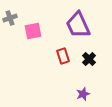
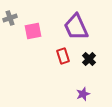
purple trapezoid: moved 2 px left, 2 px down
